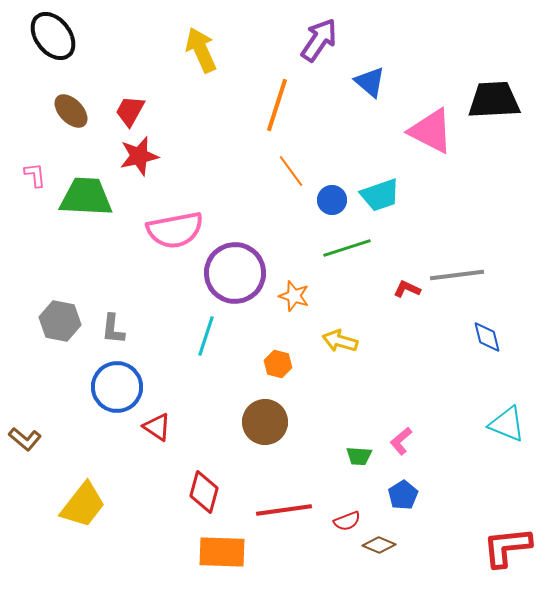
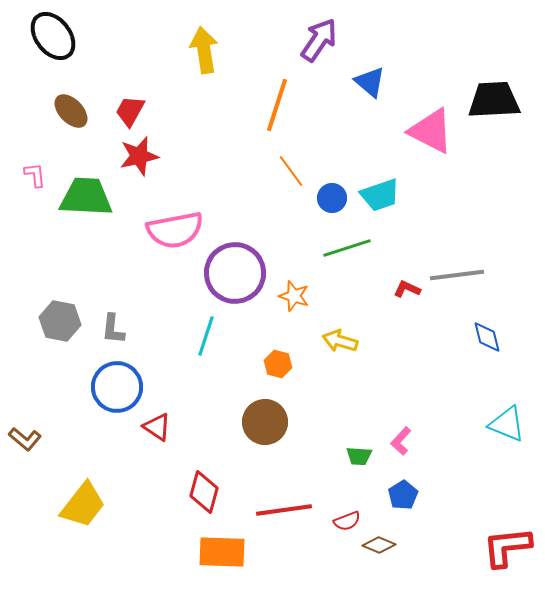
yellow arrow at (201, 50): moved 3 px right; rotated 15 degrees clockwise
blue circle at (332, 200): moved 2 px up
pink L-shape at (401, 441): rotated 8 degrees counterclockwise
